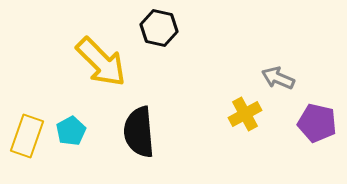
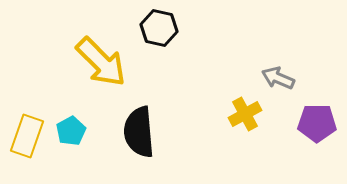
purple pentagon: rotated 12 degrees counterclockwise
